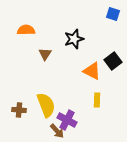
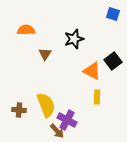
yellow rectangle: moved 3 px up
